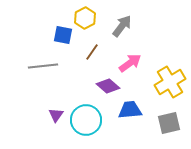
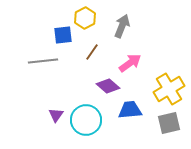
gray arrow: rotated 15 degrees counterclockwise
blue square: rotated 18 degrees counterclockwise
gray line: moved 5 px up
yellow cross: moved 1 px left, 7 px down
